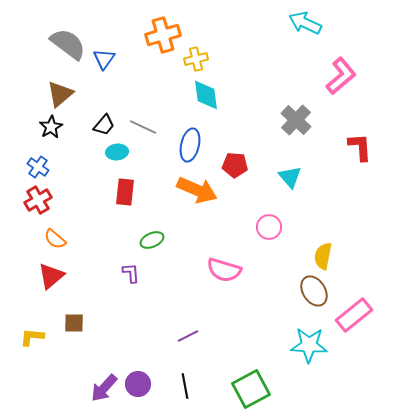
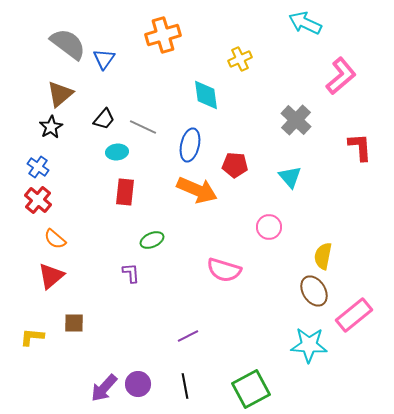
yellow cross: moved 44 px right; rotated 10 degrees counterclockwise
black trapezoid: moved 6 px up
red cross: rotated 20 degrees counterclockwise
